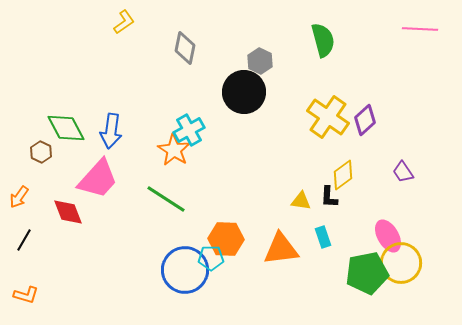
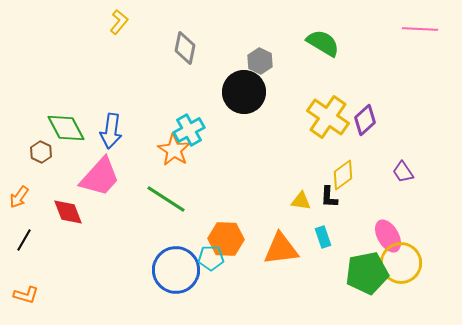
yellow L-shape: moved 5 px left; rotated 15 degrees counterclockwise
green semicircle: moved 3 px down; rotated 44 degrees counterclockwise
pink trapezoid: moved 2 px right, 2 px up
blue circle: moved 9 px left
